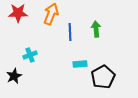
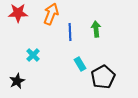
cyan cross: moved 3 px right; rotated 24 degrees counterclockwise
cyan rectangle: rotated 64 degrees clockwise
black star: moved 3 px right, 5 px down
